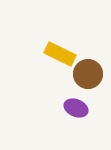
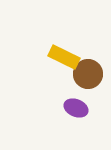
yellow rectangle: moved 4 px right, 3 px down
